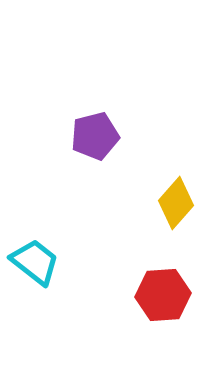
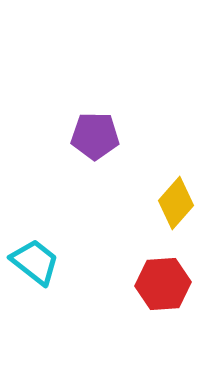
purple pentagon: rotated 15 degrees clockwise
red hexagon: moved 11 px up
